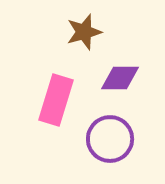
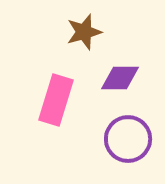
purple circle: moved 18 px right
